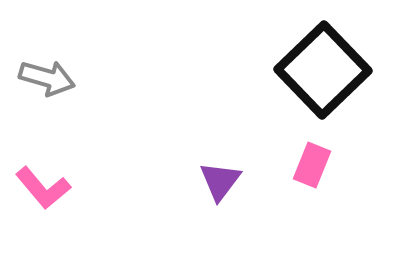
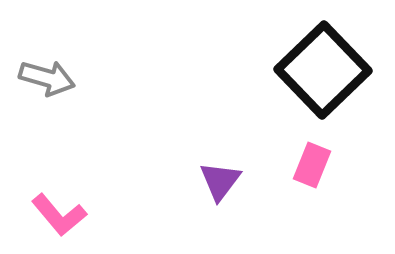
pink L-shape: moved 16 px right, 27 px down
